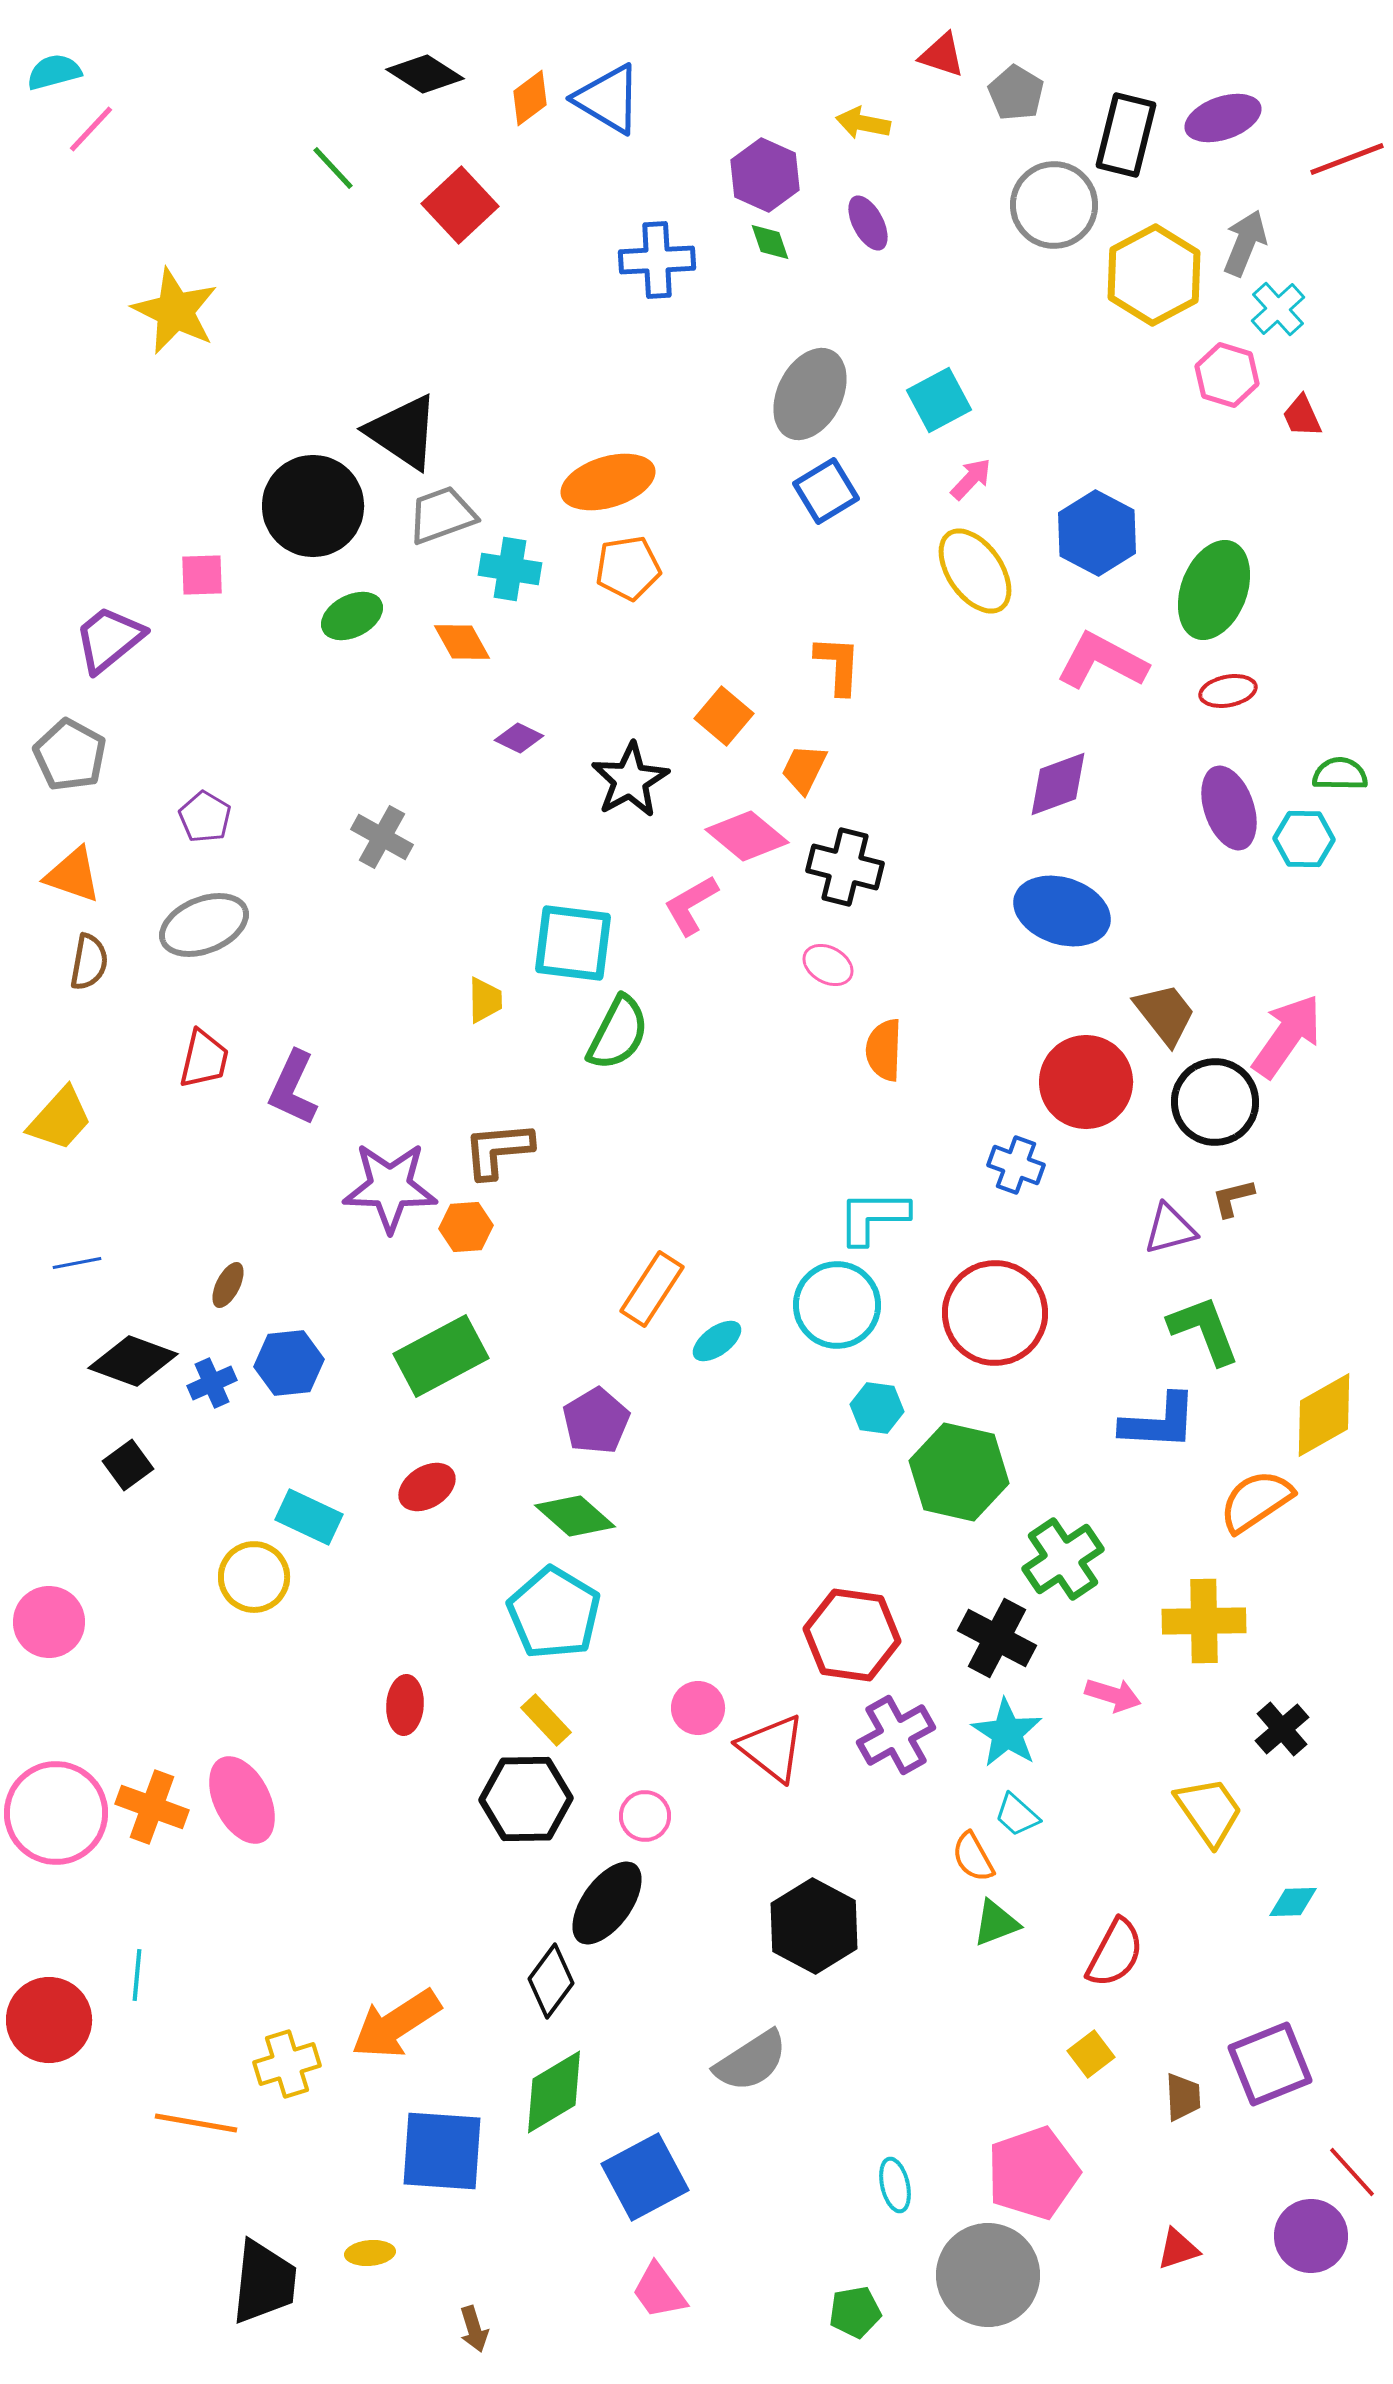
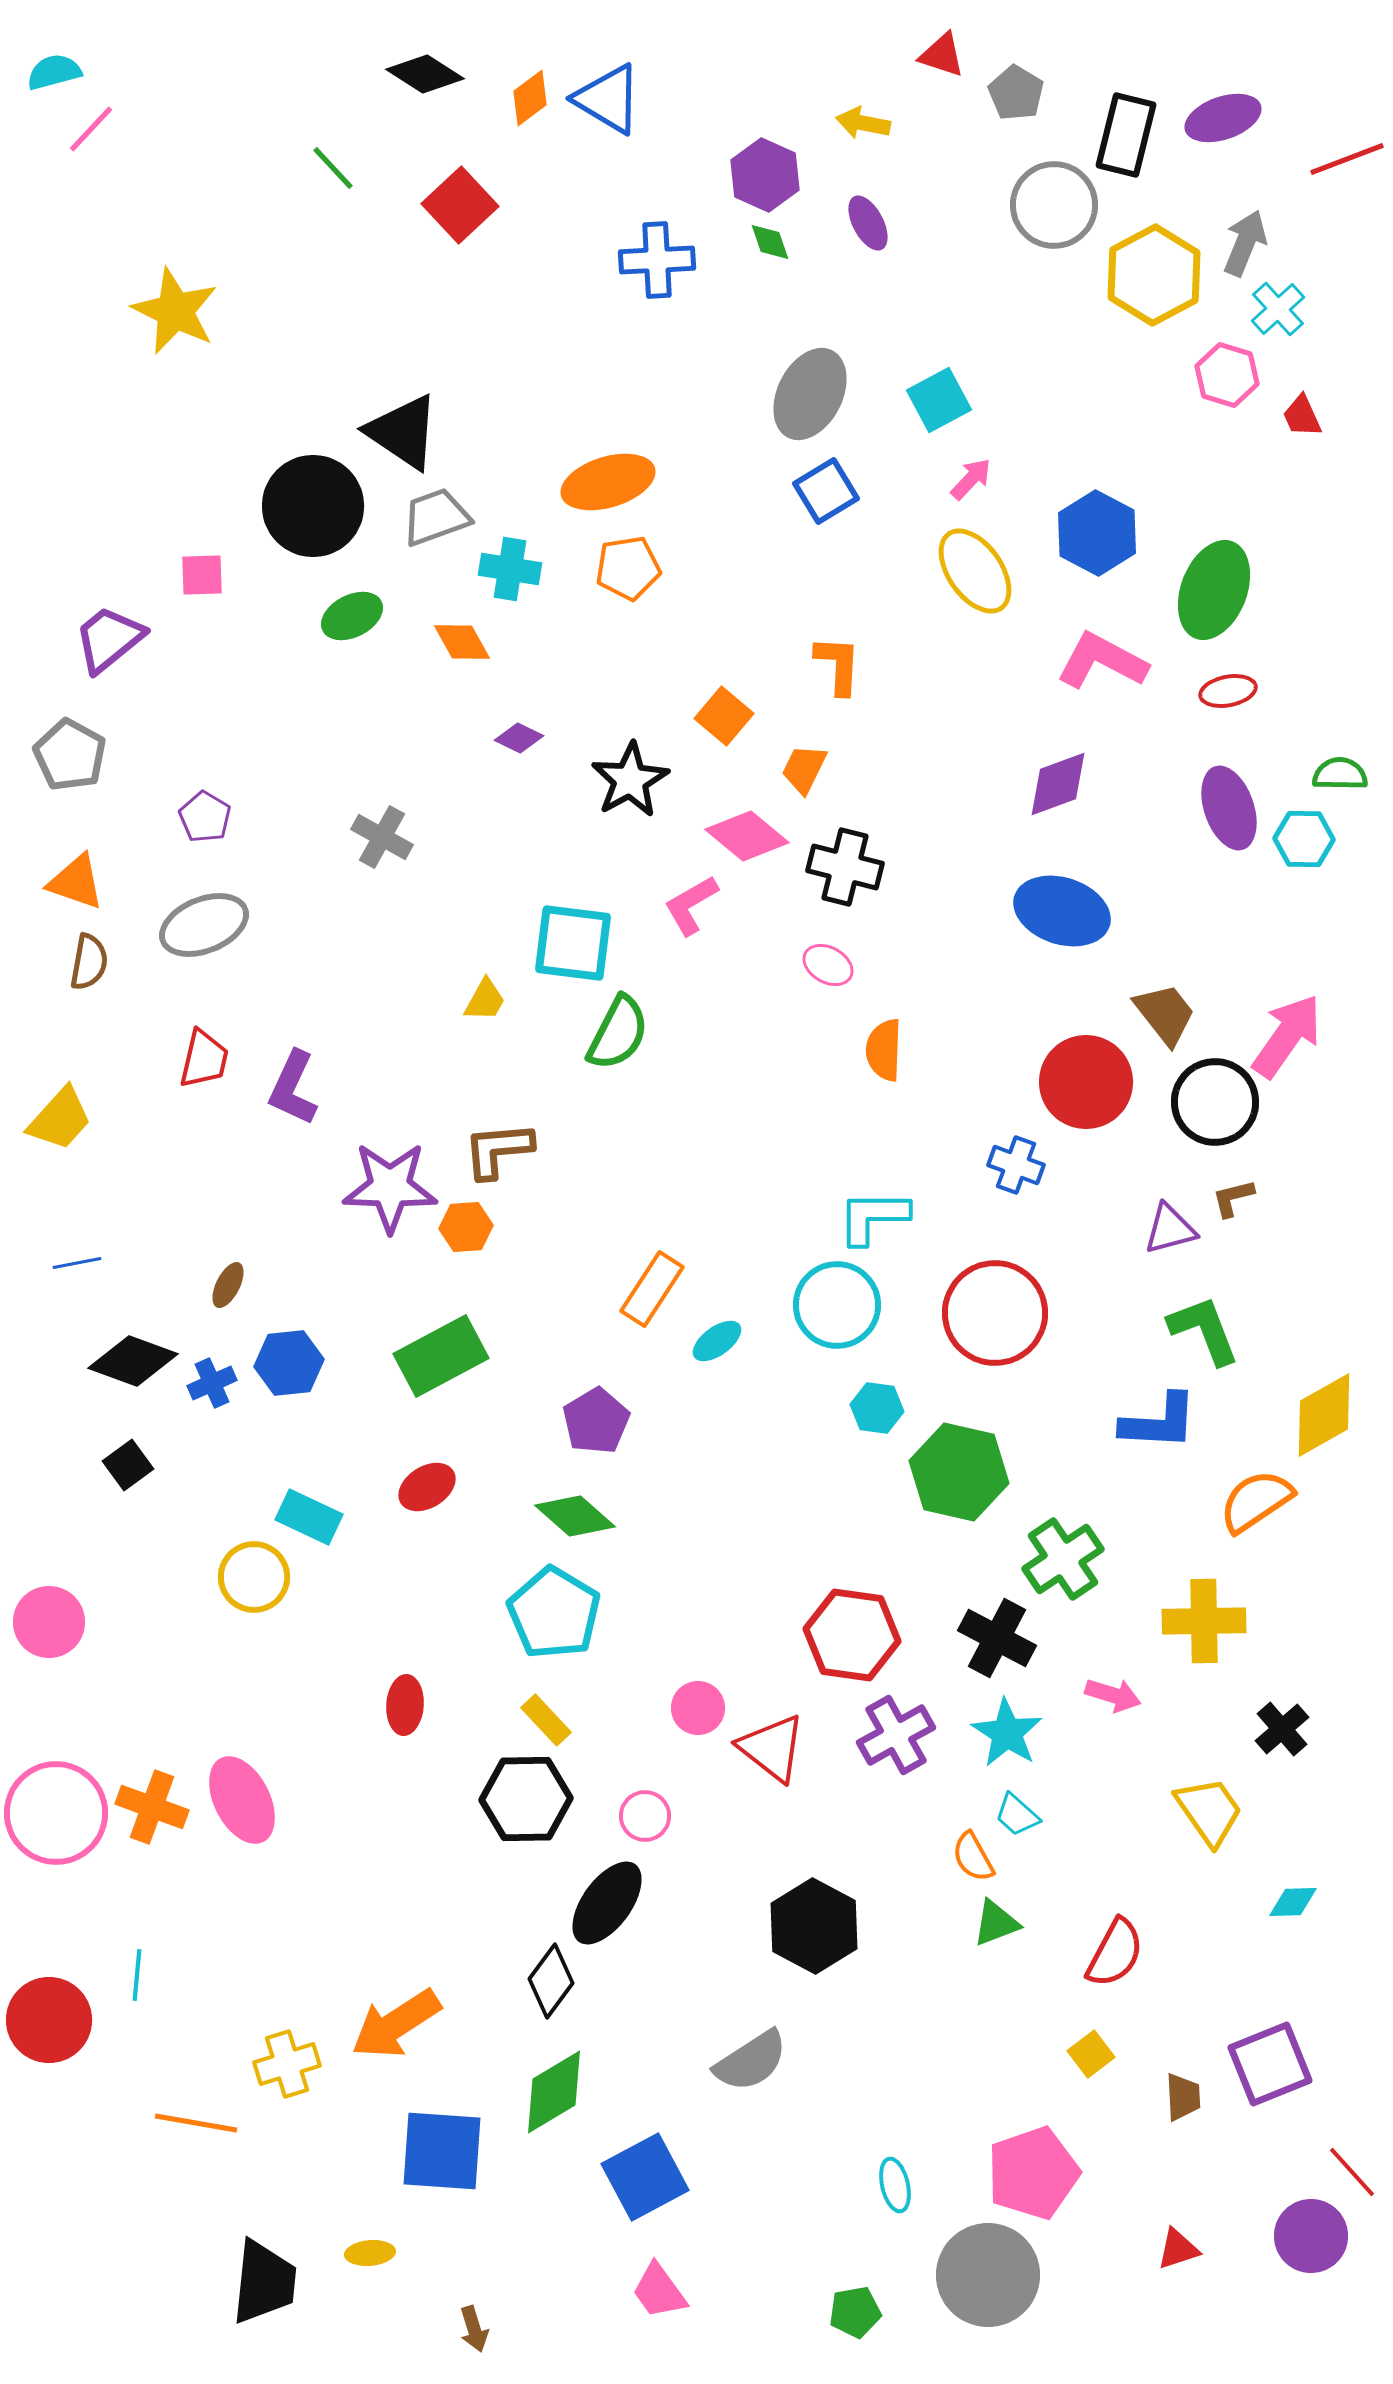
gray trapezoid at (442, 515): moved 6 px left, 2 px down
orange triangle at (73, 875): moved 3 px right, 7 px down
yellow trapezoid at (485, 1000): rotated 30 degrees clockwise
